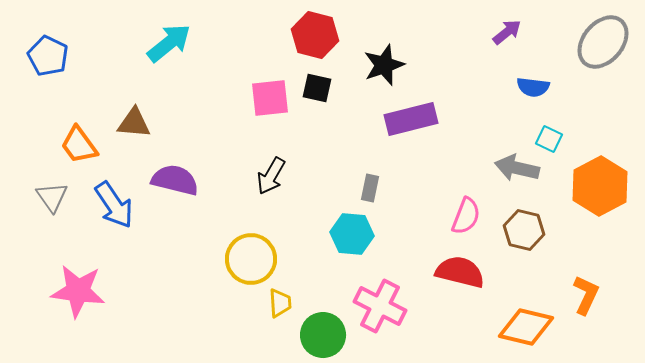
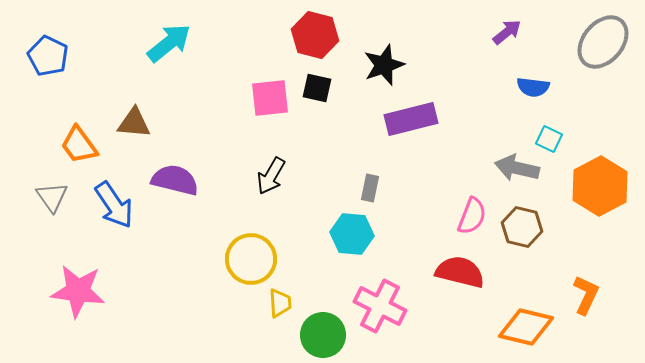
pink semicircle: moved 6 px right
brown hexagon: moved 2 px left, 3 px up
